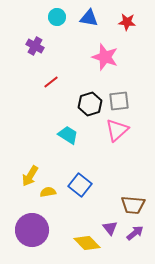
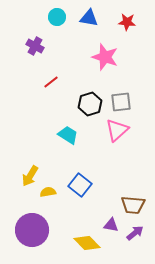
gray square: moved 2 px right, 1 px down
purple triangle: moved 1 px right, 3 px up; rotated 42 degrees counterclockwise
